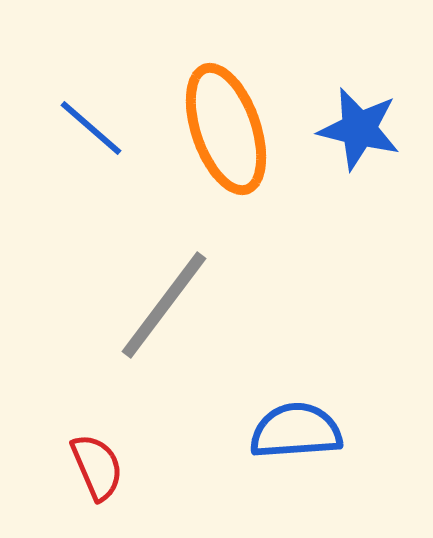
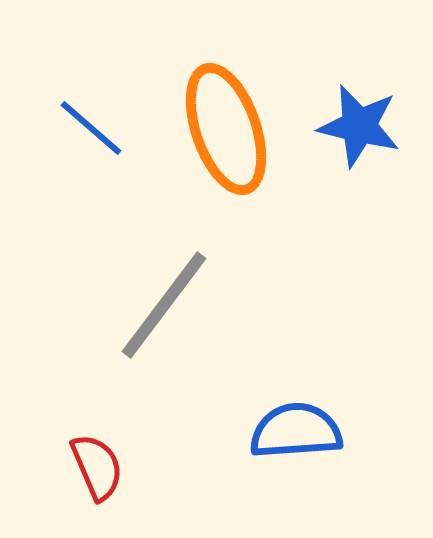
blue star: moved 3 px up
